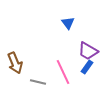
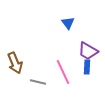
blue rectangle: rotated 32 degrees counterclockwise
